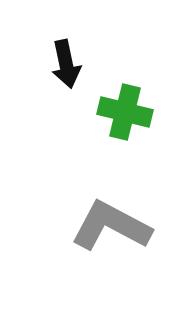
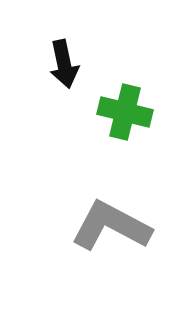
black arrow: moved 2 px left
